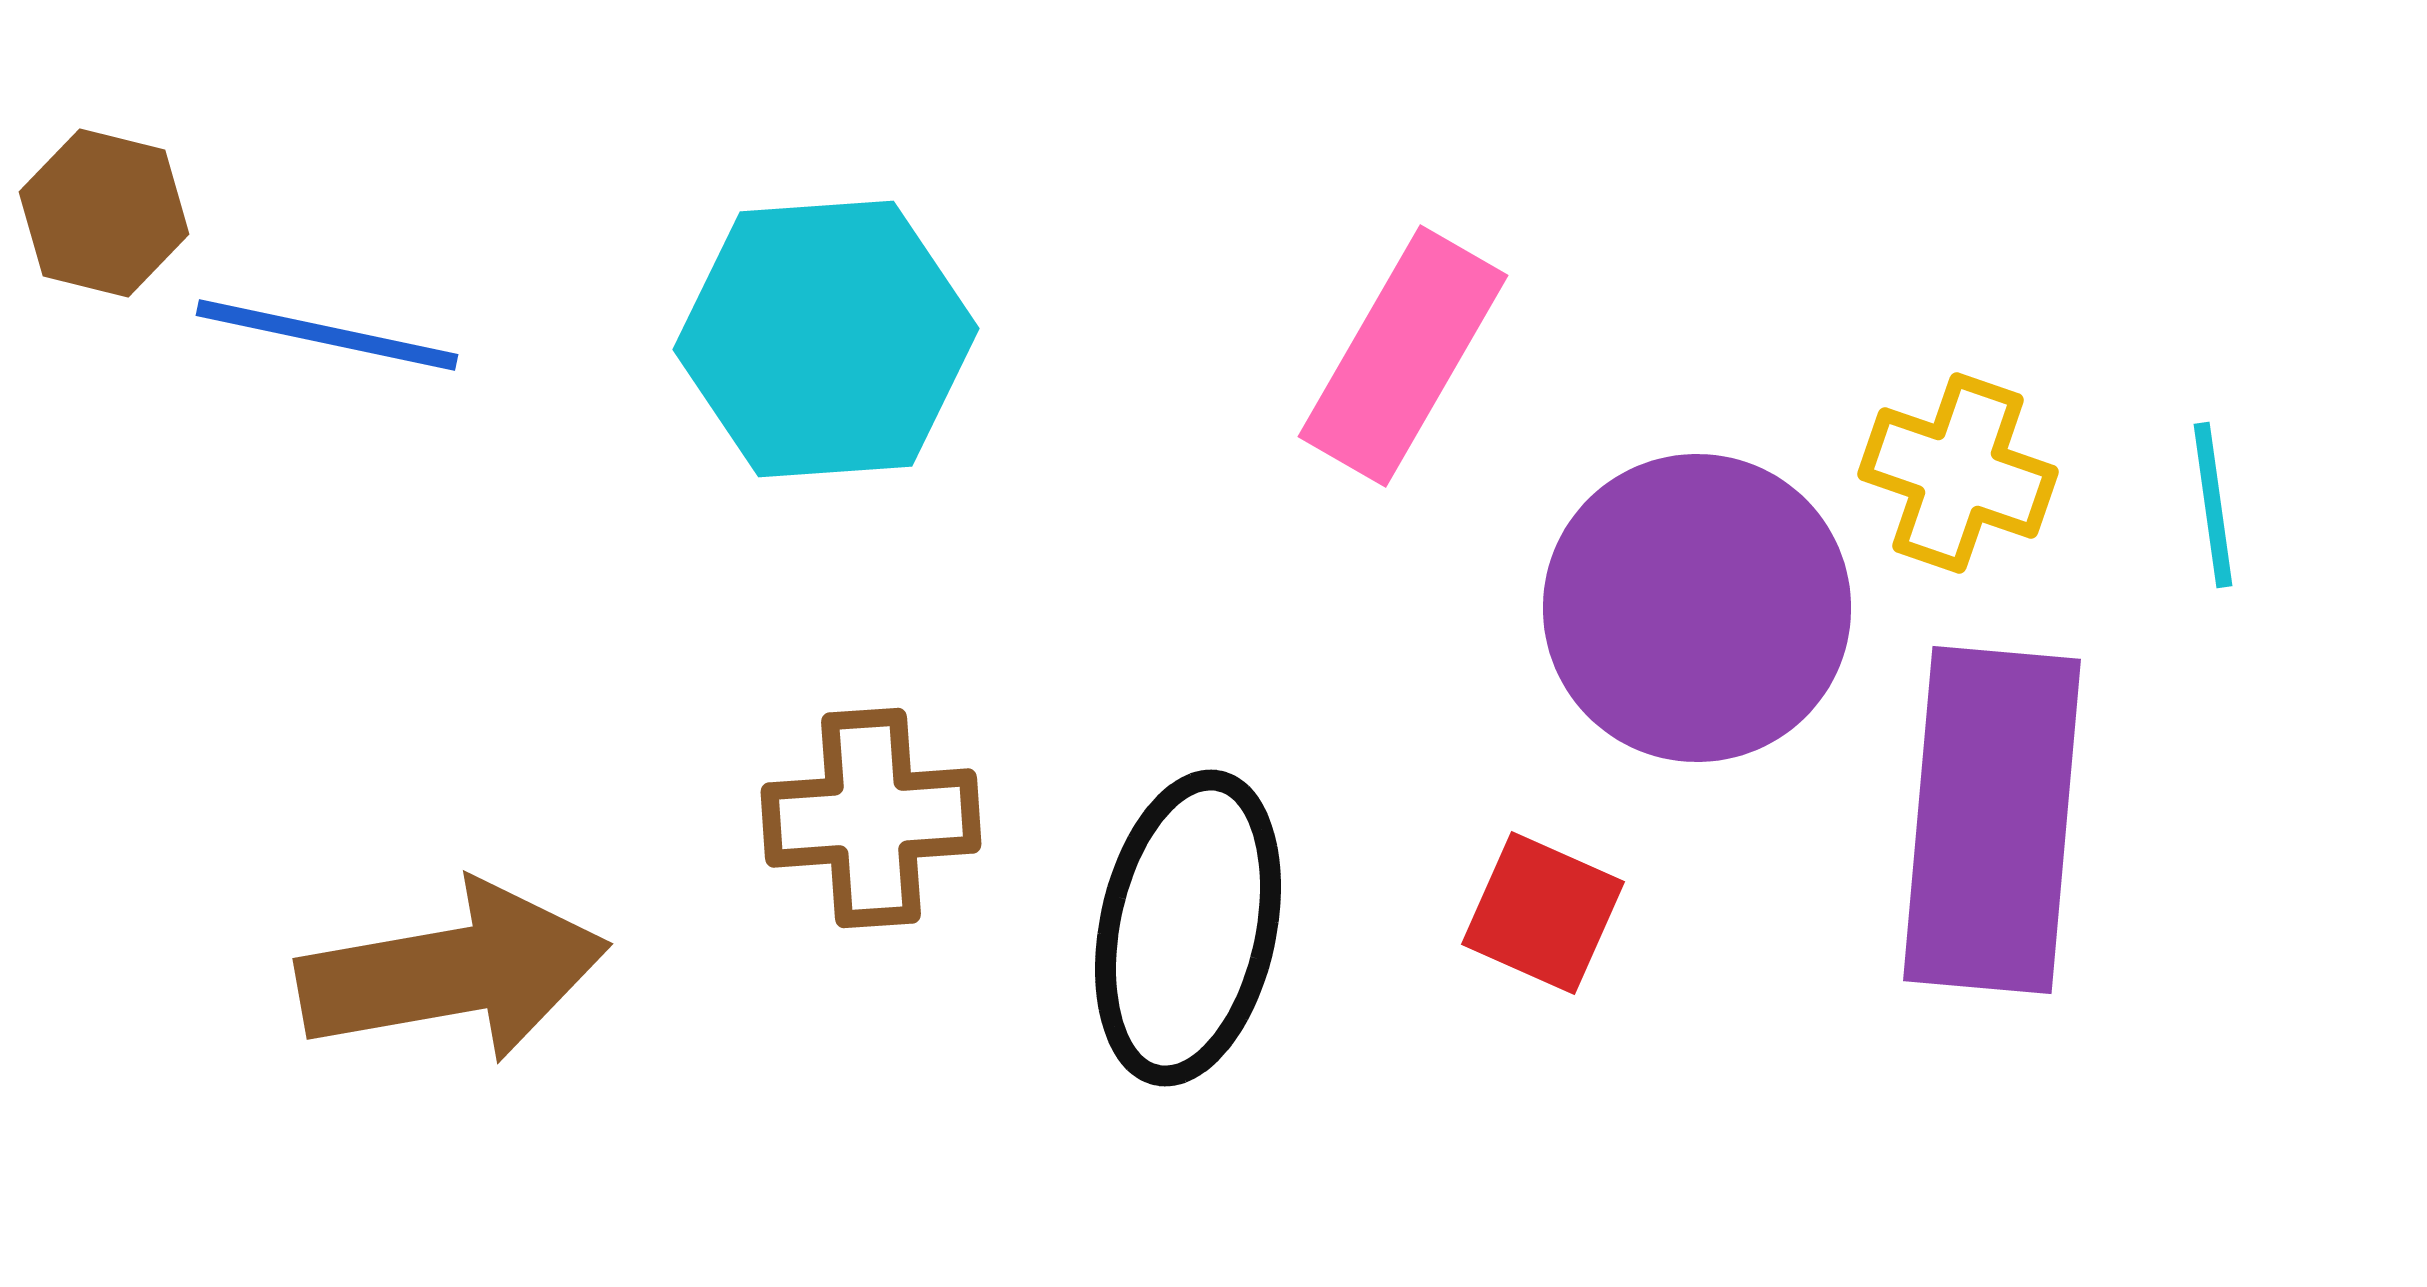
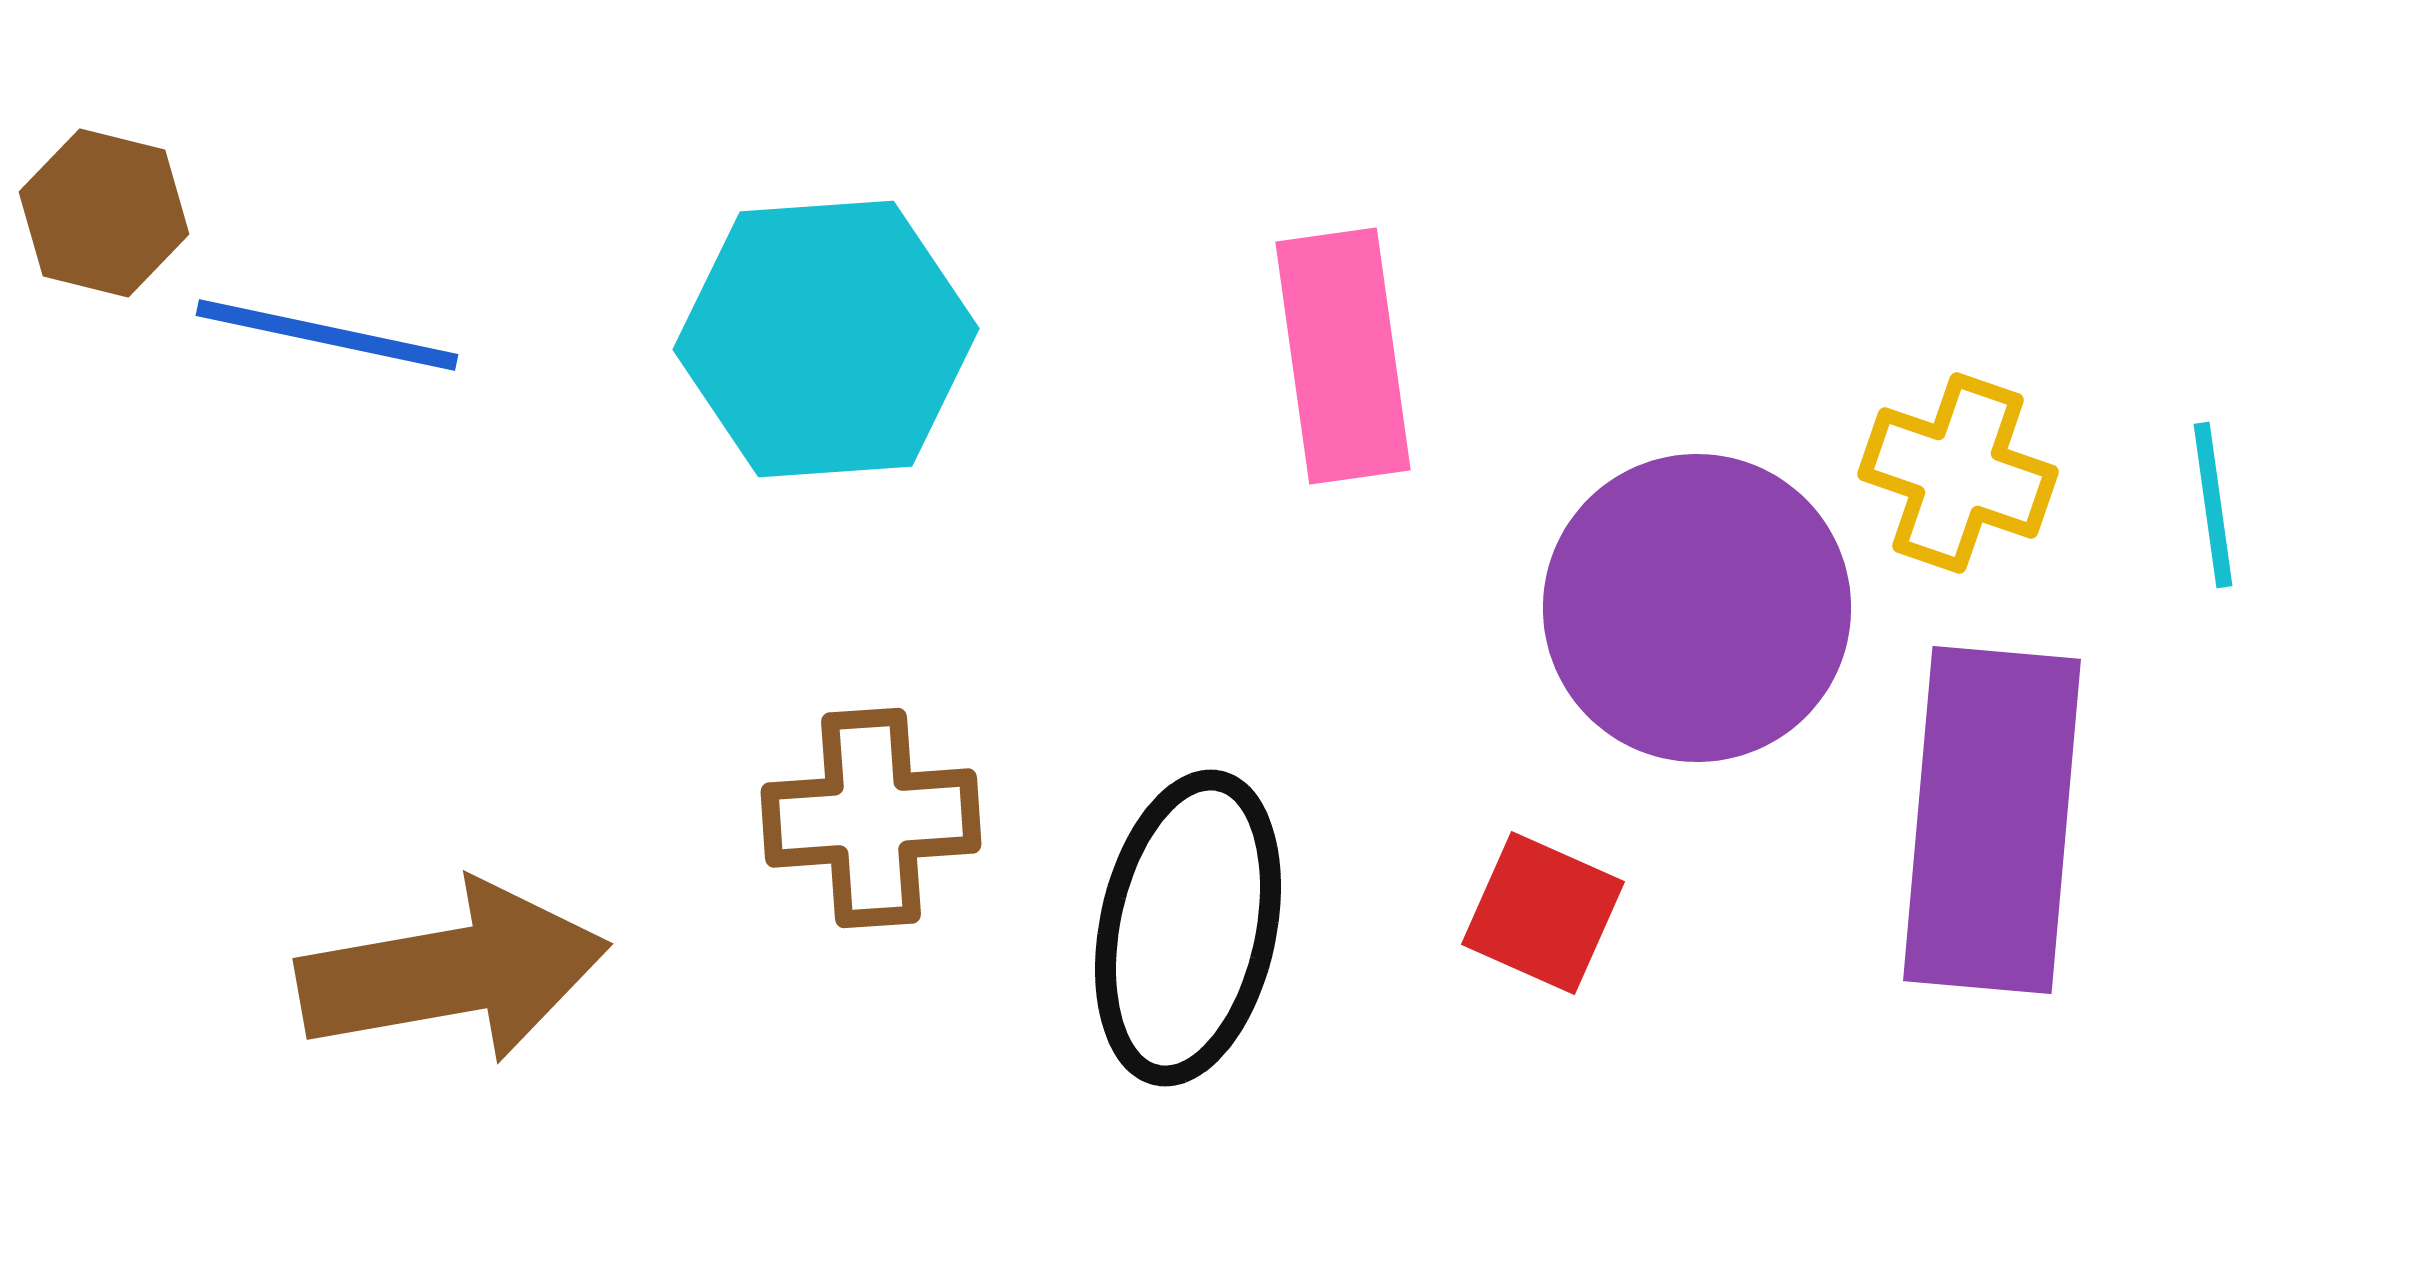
pink rectangle: moved 60 px left; rotated 38 degrees counterclockwise
